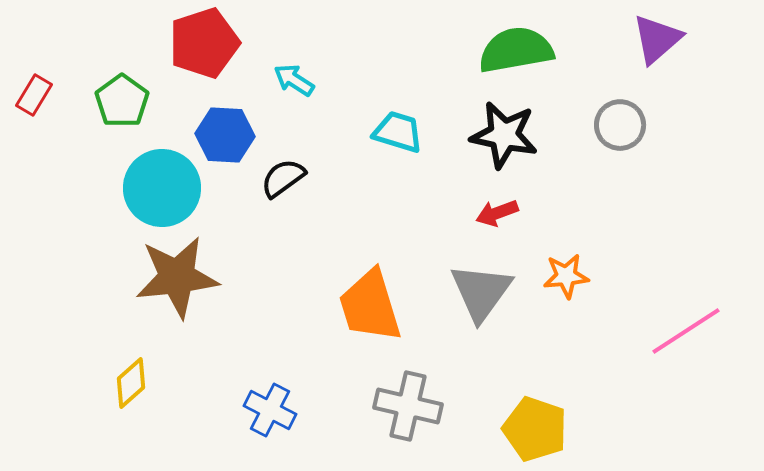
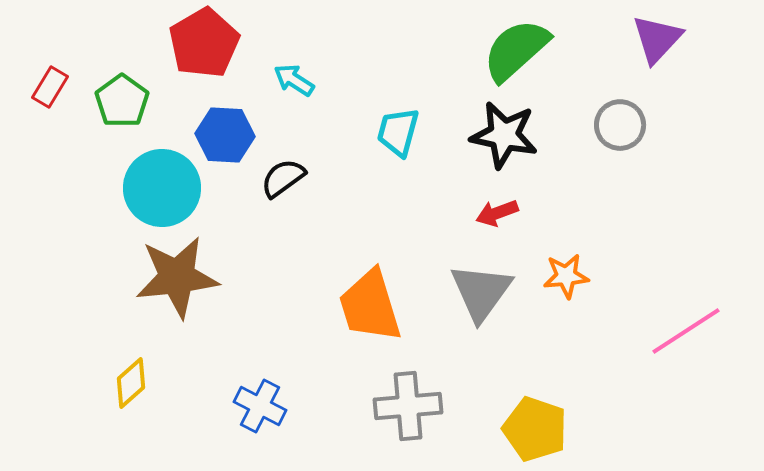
purple triangle: rotated 6 degrees counterclockwise
red pentagon: rotated 12 degrees counterclockwise
green semicircle: rotated 32 degrees counterclockwise
red rectangle: moved 16 px right, 8 px up
cyan trapezoid: rotated 92 degrees counterclockwise
gray cross: rotated 18 degrees counterclockwise
blue cross: moved 10 px left, 4 px up
